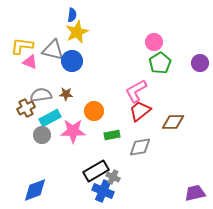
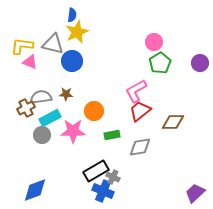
gray triangle: moved 6 px up
gray semicircle: moved 2 px down
purple trapezoid: rotated 30 degrees counterclockwise
